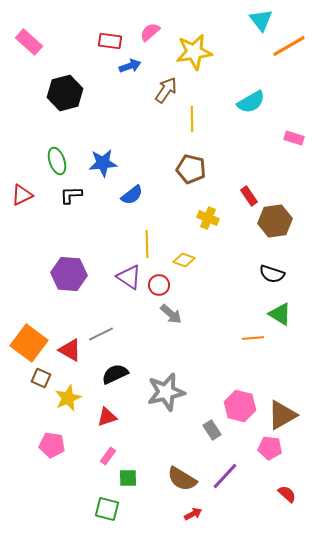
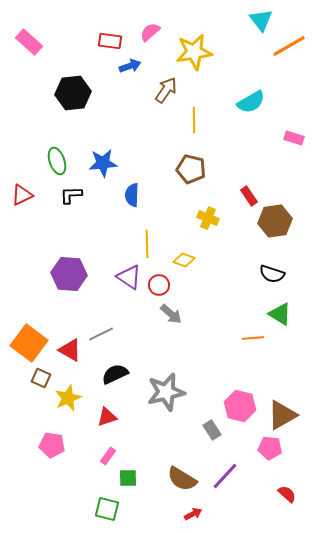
black hexagon at (65, 93): moved 8 px right; rotated 8 degrees clockwise
yellow line at (192, 119): moved 2 px right, 1 px down
blue semicircle at (132, 195): rotated 130 degrees clockwise
